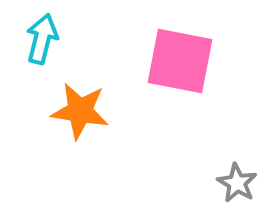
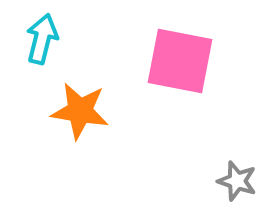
gray star: moved 2 px up; rotated 12 degrees counterclockwise
